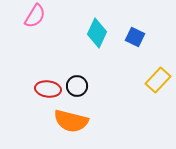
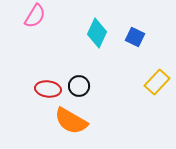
yellow rectangle: moved 1 px left, 2 px down
black circle: moved 2 px right
orange semicircle: rotated 16 degrees clockwise
